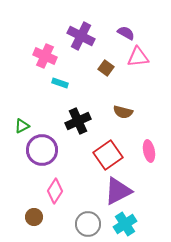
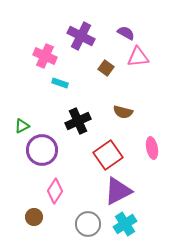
pink ellipse: moved 3 px right, 3 px up
